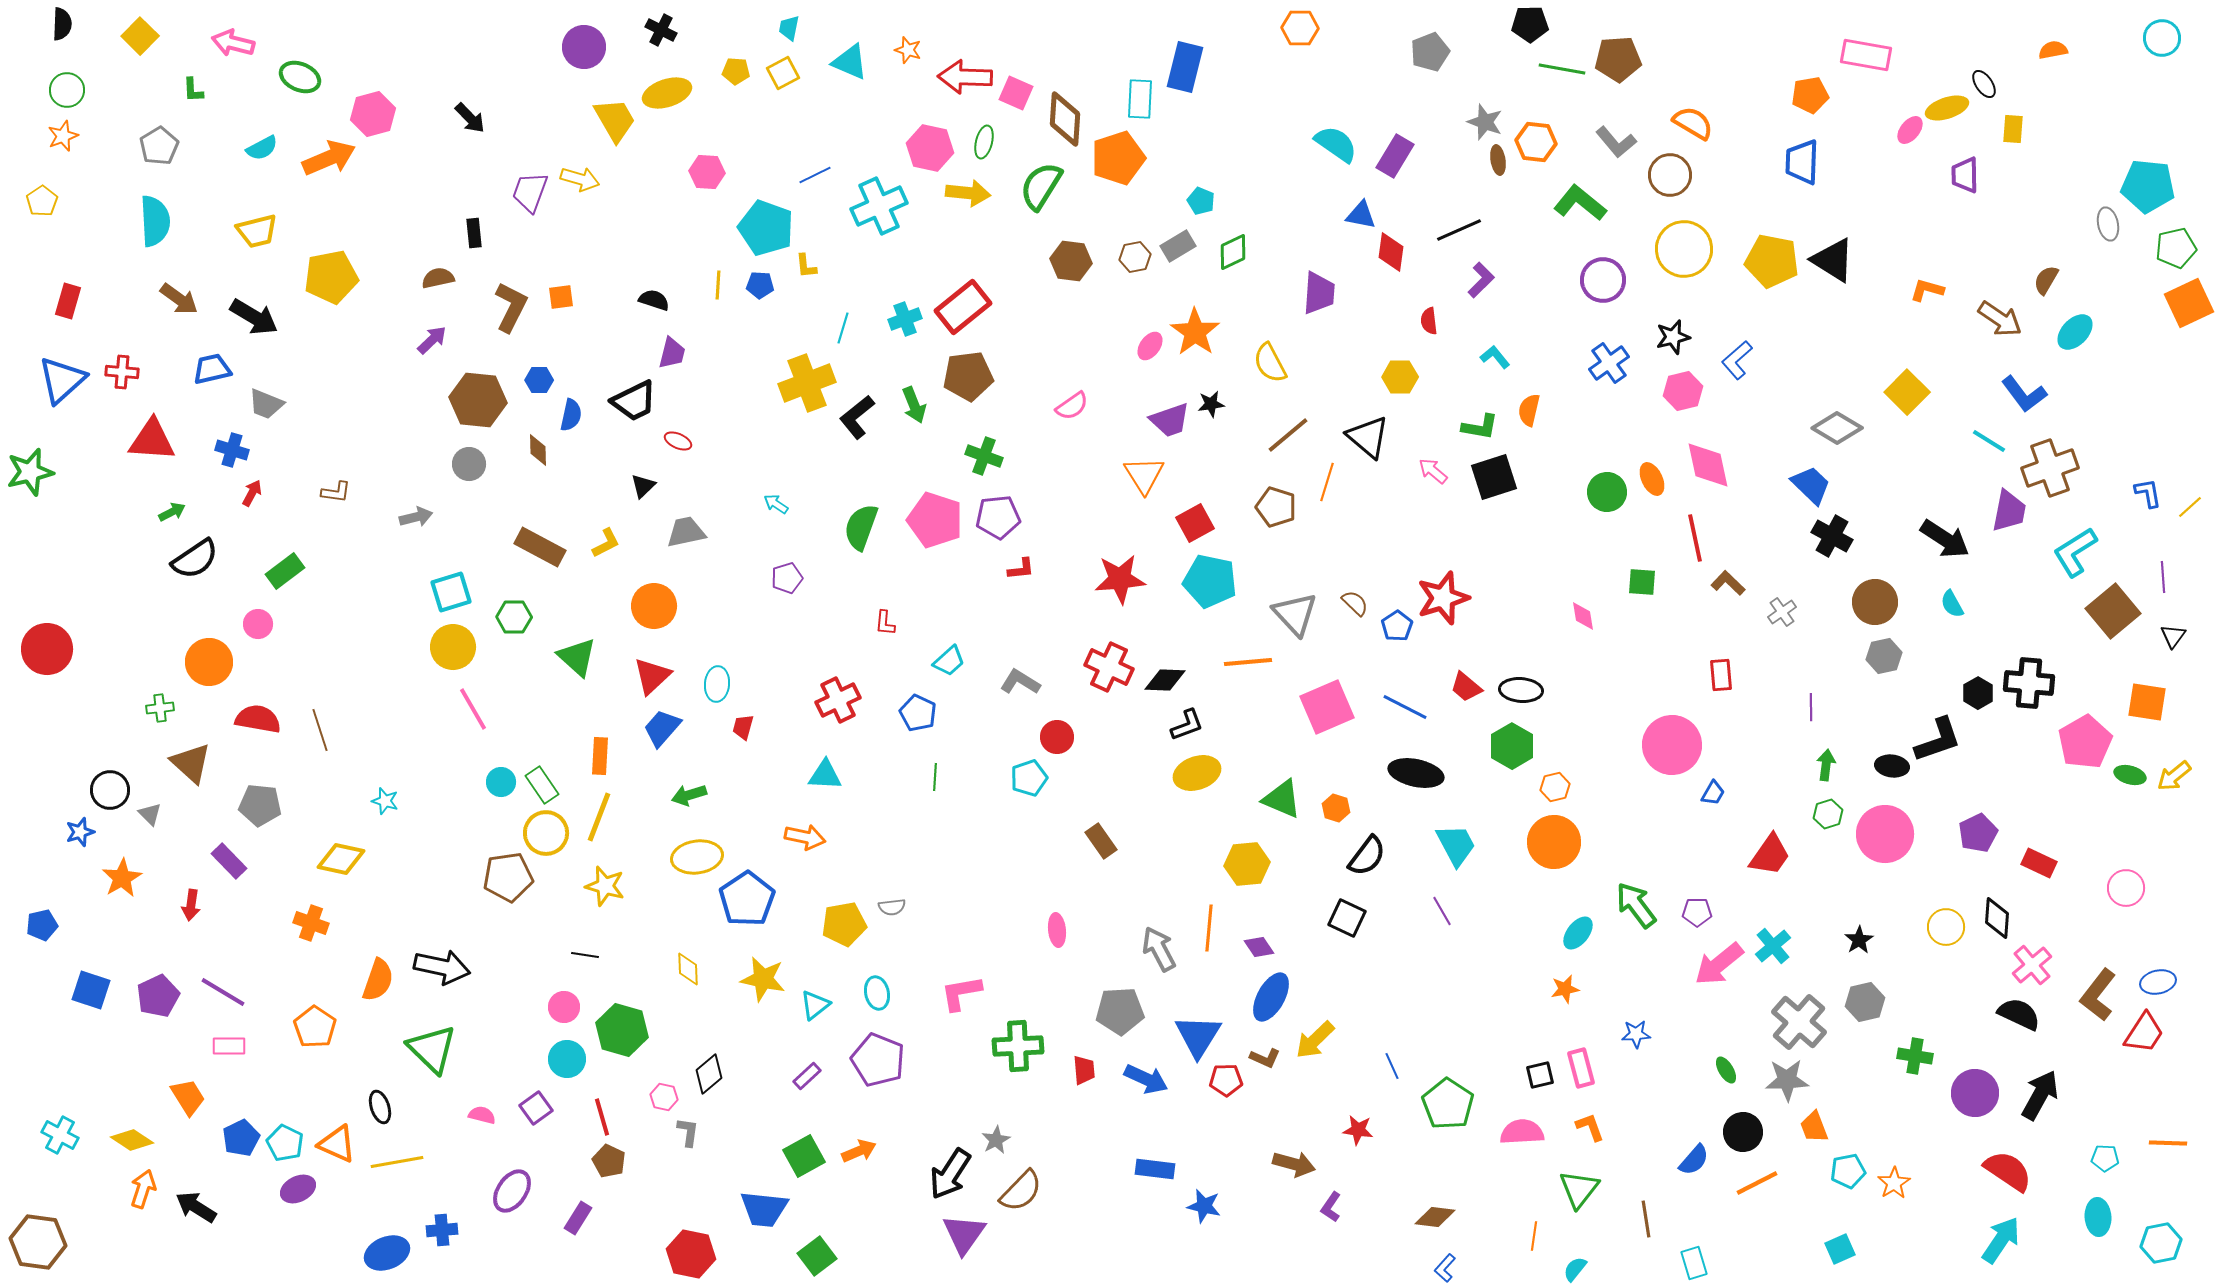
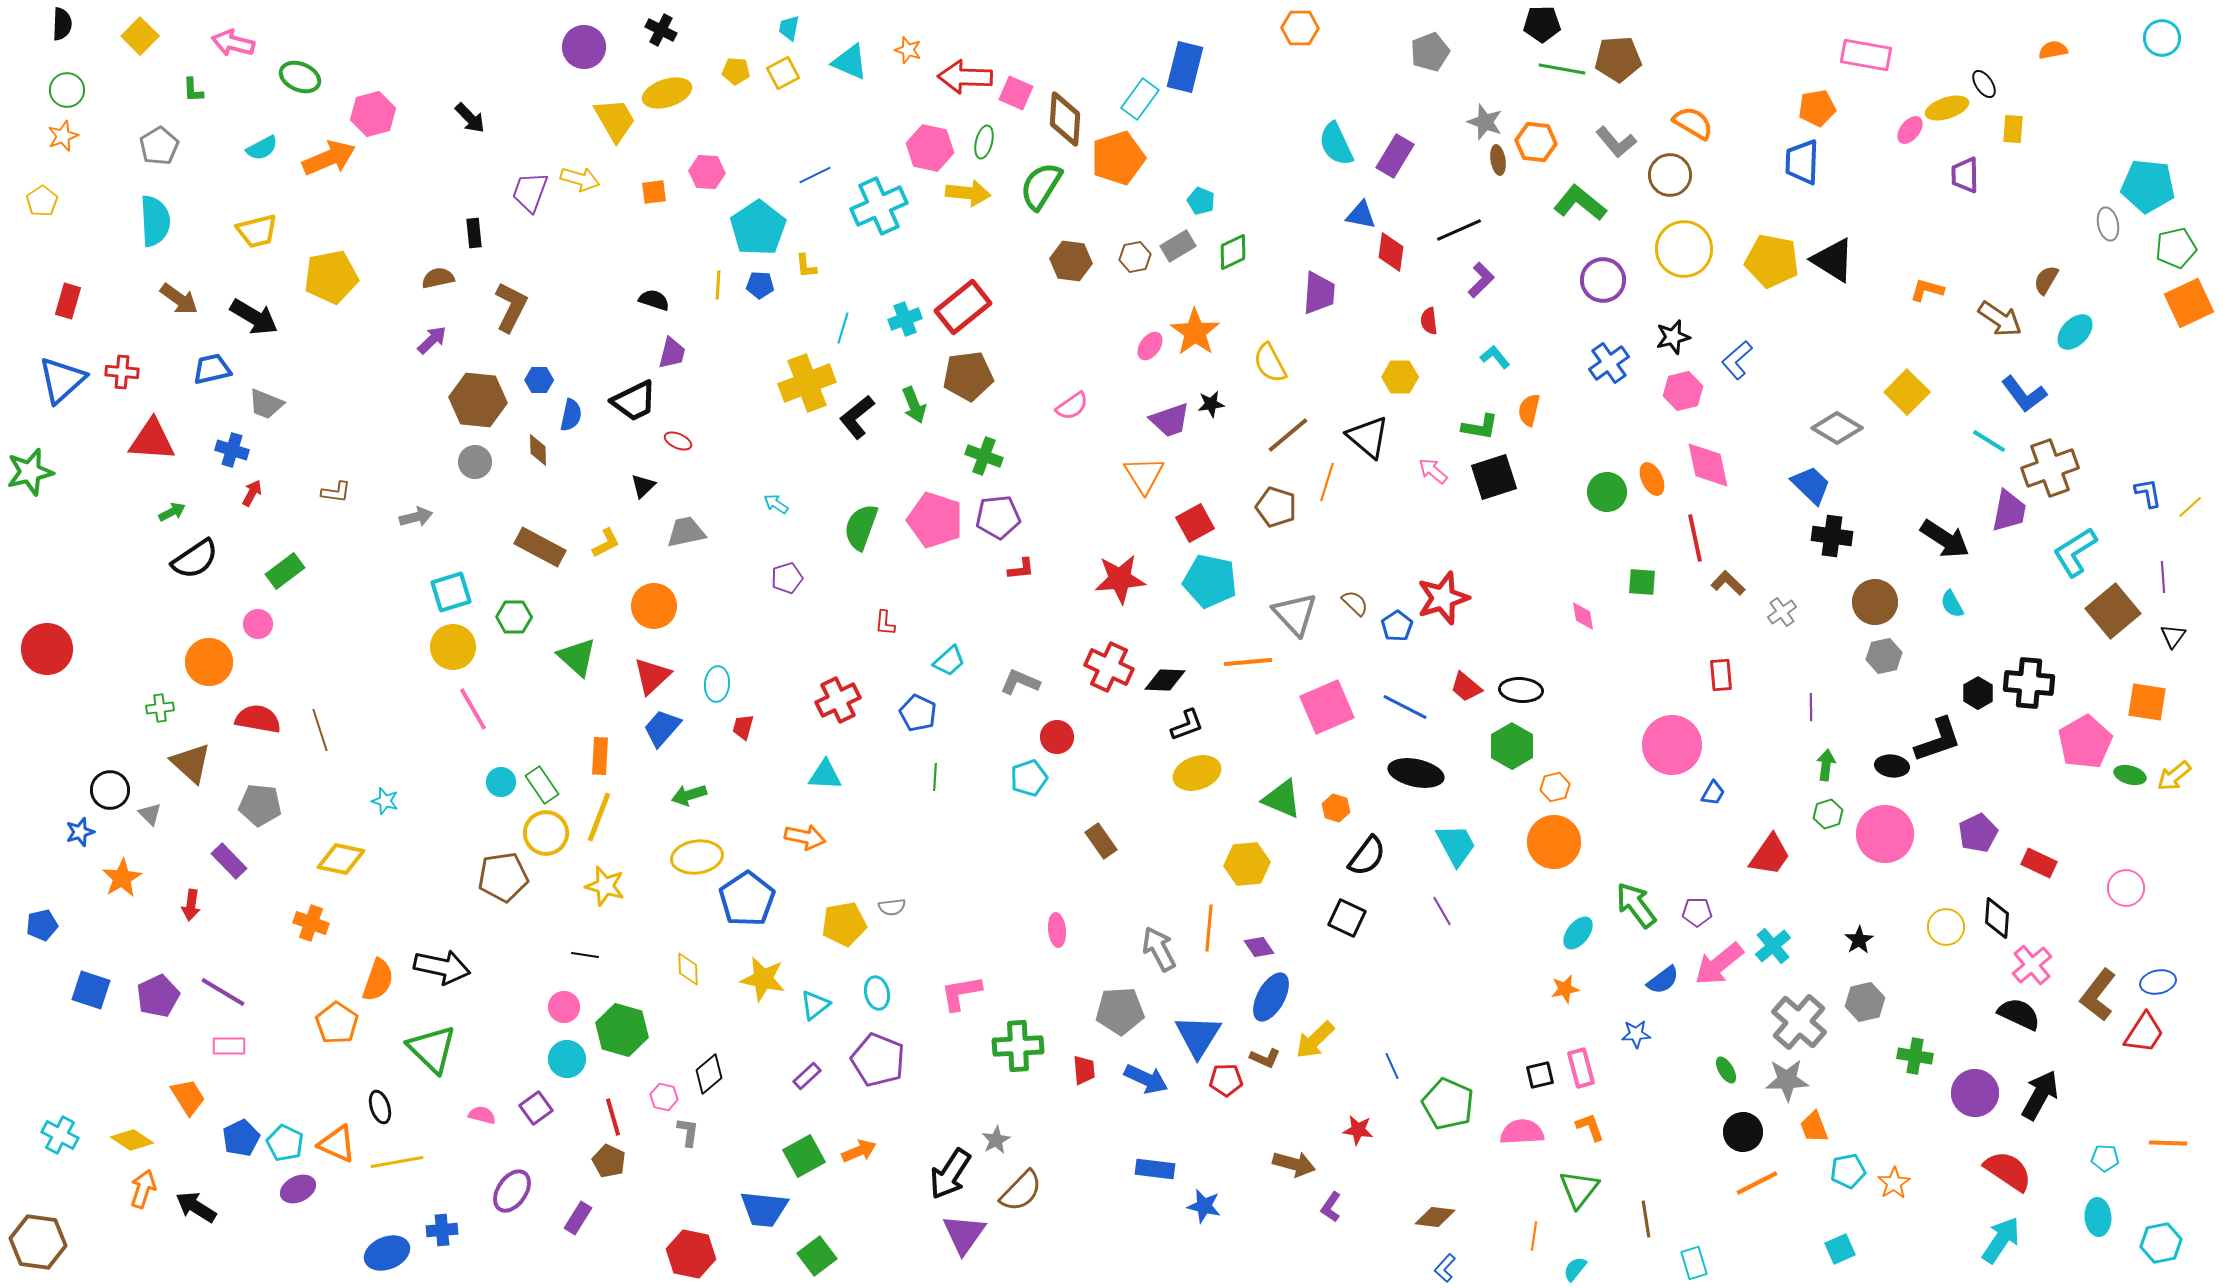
black pentagon at (1530, 24): moved 12 px right
orange pentagon at (1810, 95): moved 7 px right, 13 px down
cyan rectangle at (1140, 99): rotated 33 degrees clockwise
cyan semicircle at (1336, 144): rotated 150 degrees counterclockwise
cyan pentagon at (766, 228): moved 8 px left; rotated 18 degrees clockwise
orange square at (561, 297): moved 93 px right, 105 px up
gray circle at (469, 464): moved 6 px right, 2 px up
black cross at (1832, 536): rotated 21 degrees counterclockwise
gray L-shape at (1020, 682): rotated 9 degrees counterclockwise
brown pentagon at (508, 877): moved 5 px left
orange pentagon at (315, 1027): moved 22 px right, 4 px up
green pentagon at (1448, 1104): rotated 9 degrees counterclockwise
red line at (602, 1117): moved 11 px right
blue semicircle at (1694, 1160): moved 31 px left, 180 px up; rotated 12 degrees clockwise
